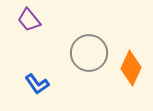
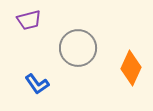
purple trapezoid: rotated 65 degrees counterclockwise
gray circle: moved 11 px left, 5 px up
